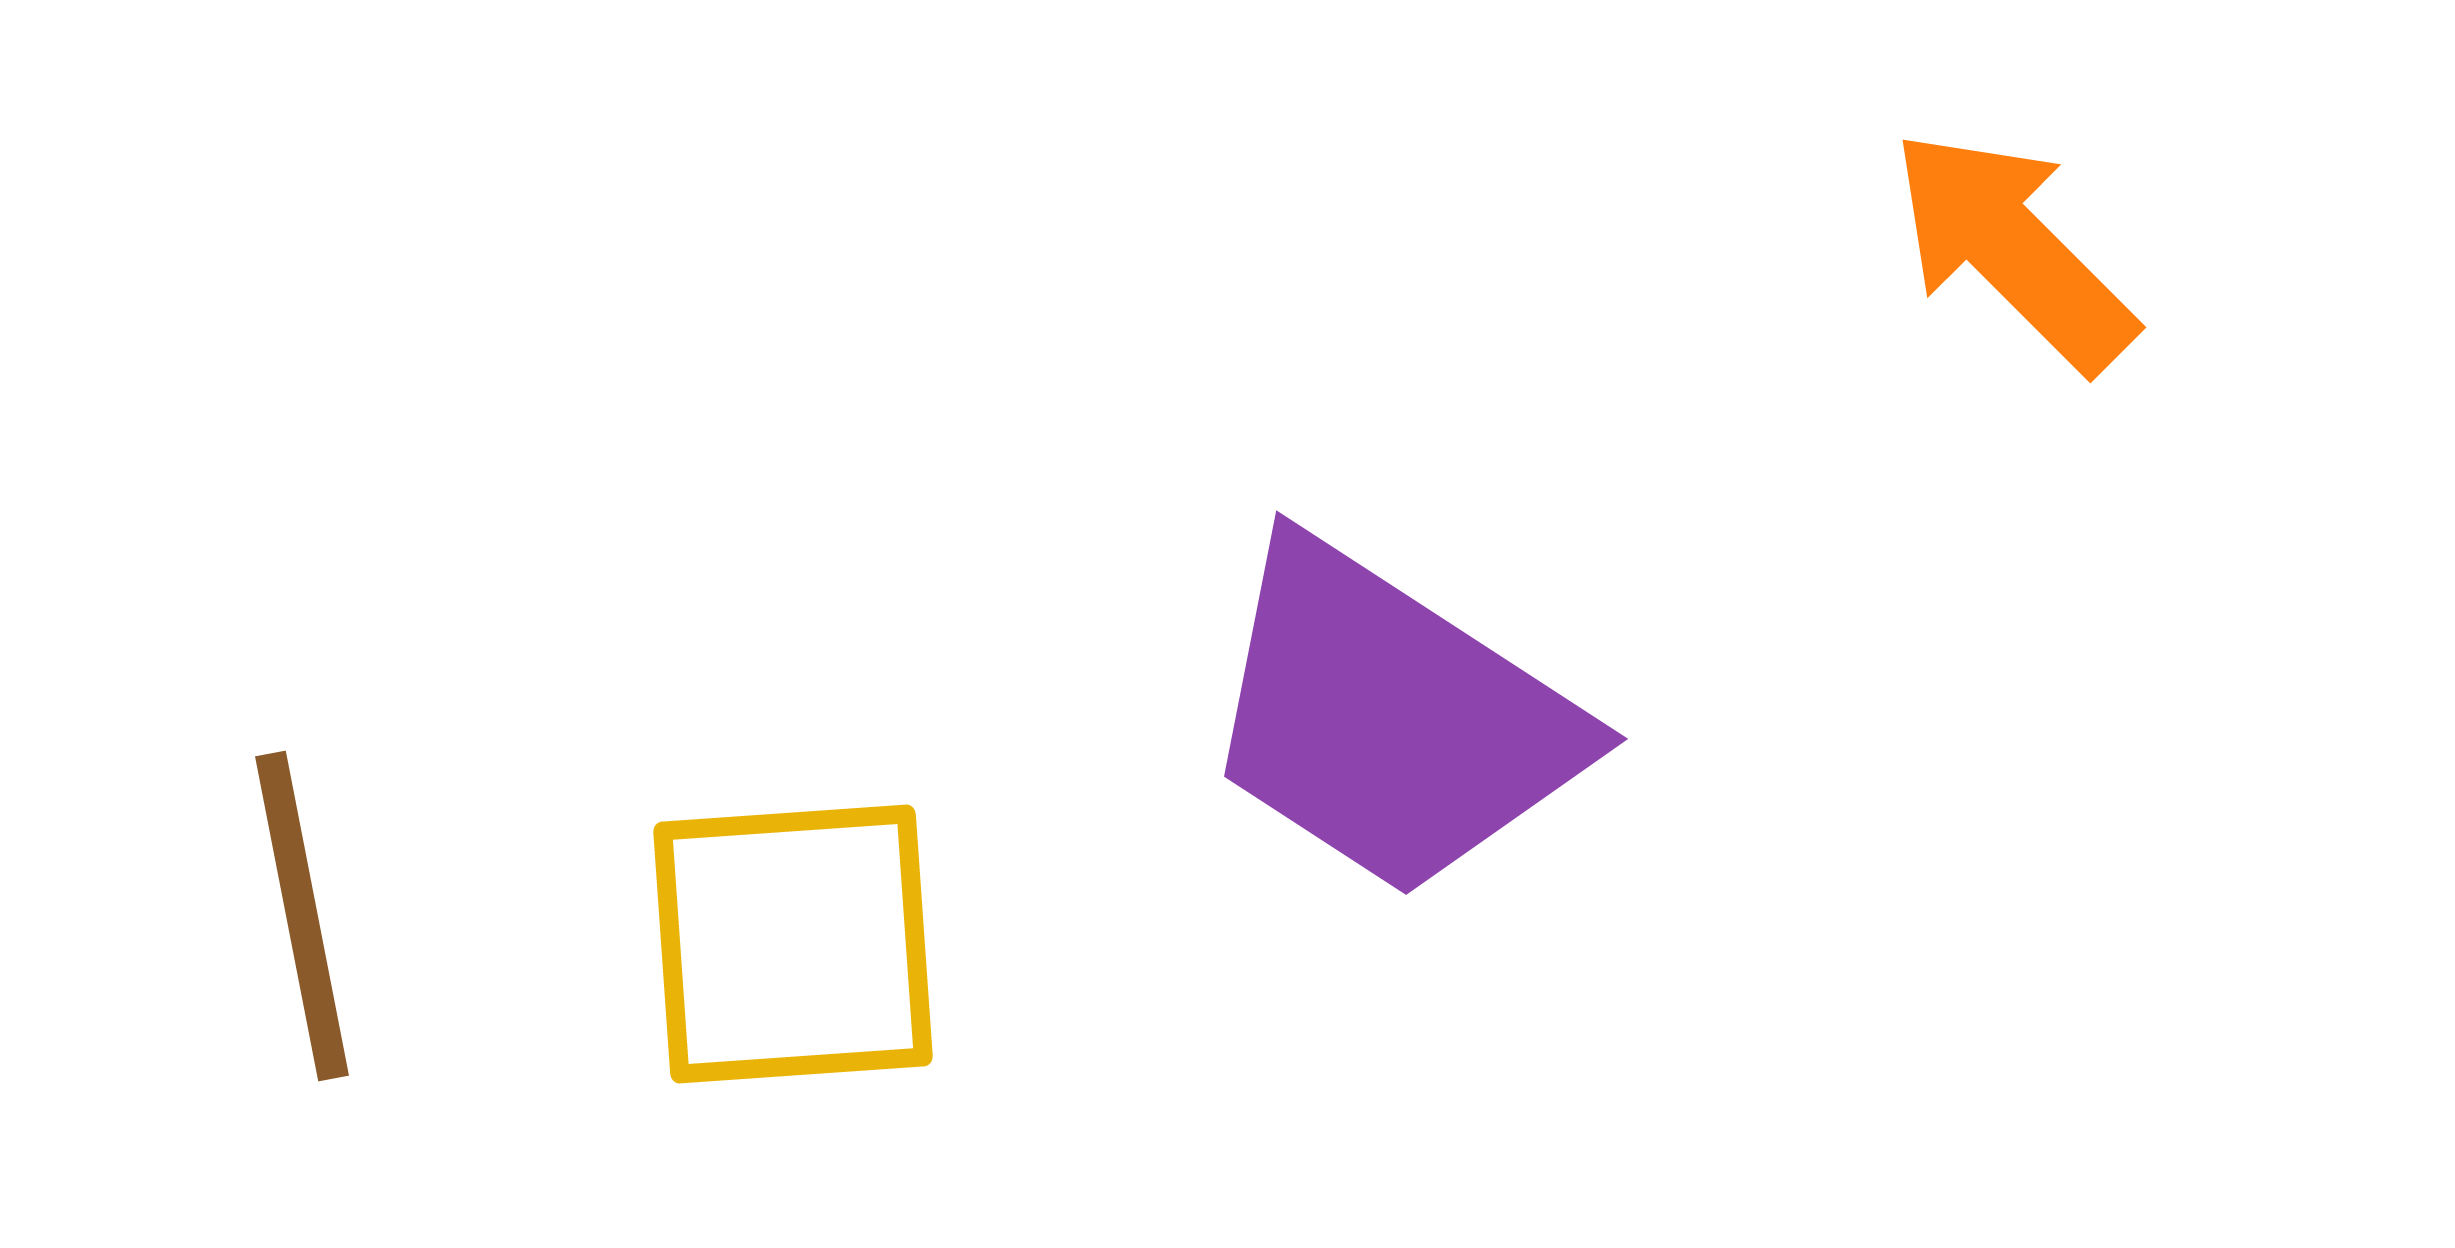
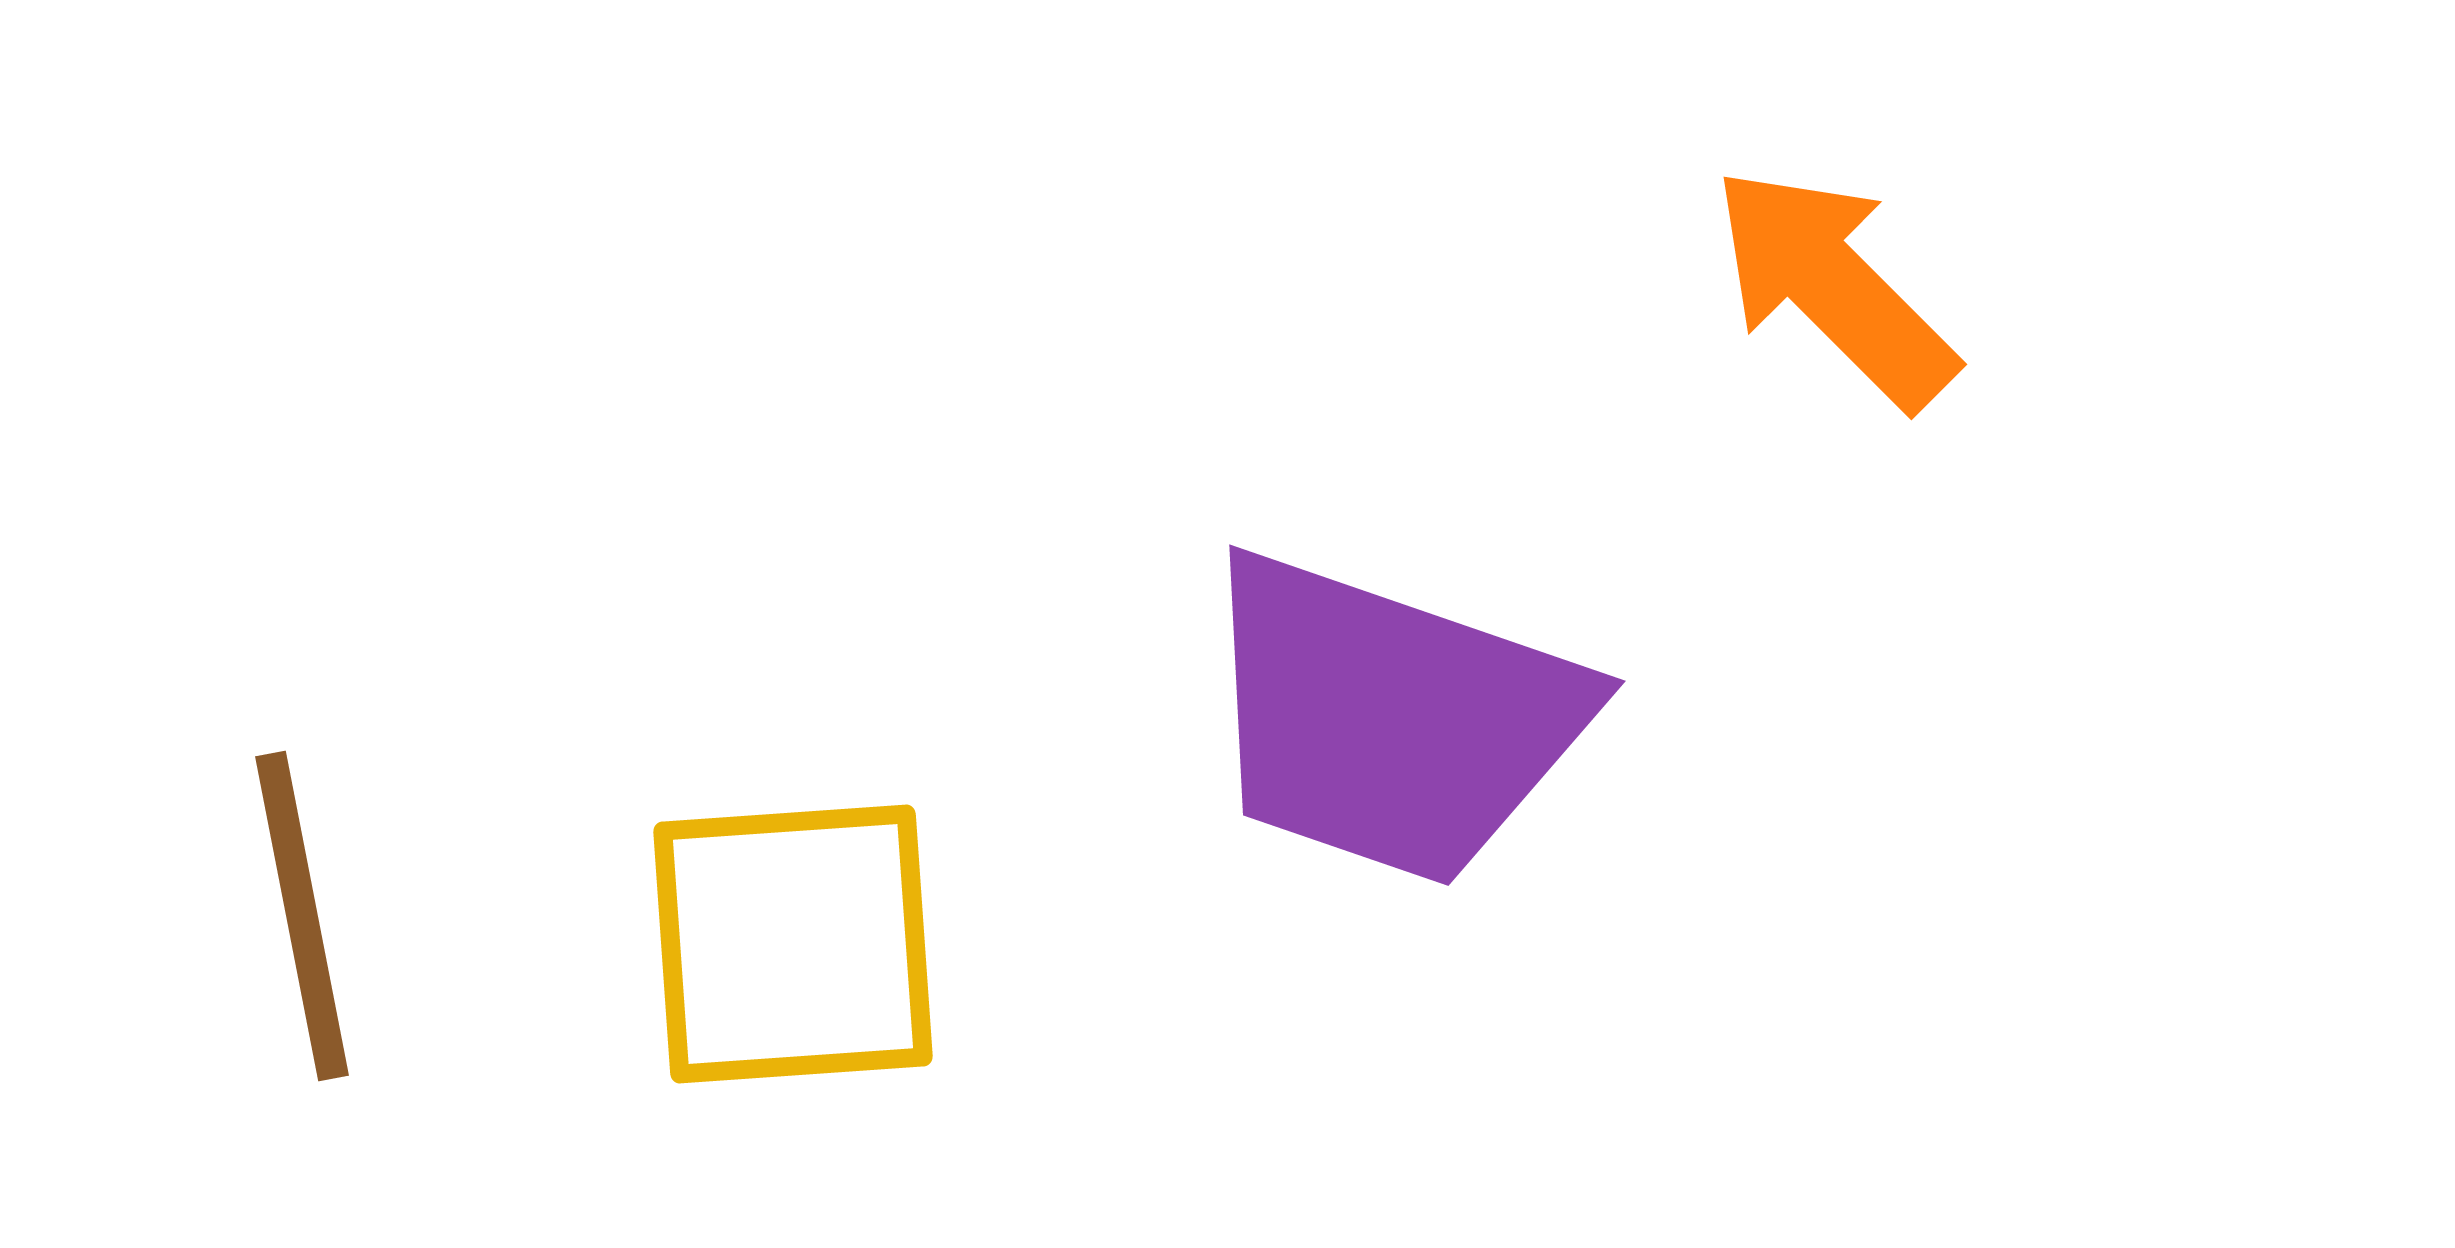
orange arrow: moved 179 px left, 37 px down
purple trapezoid: rotated 14 degrees counterclockwise
